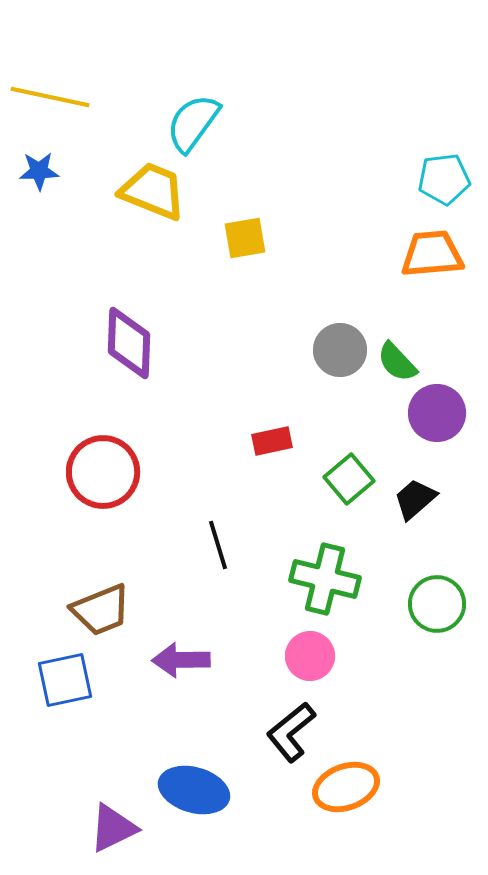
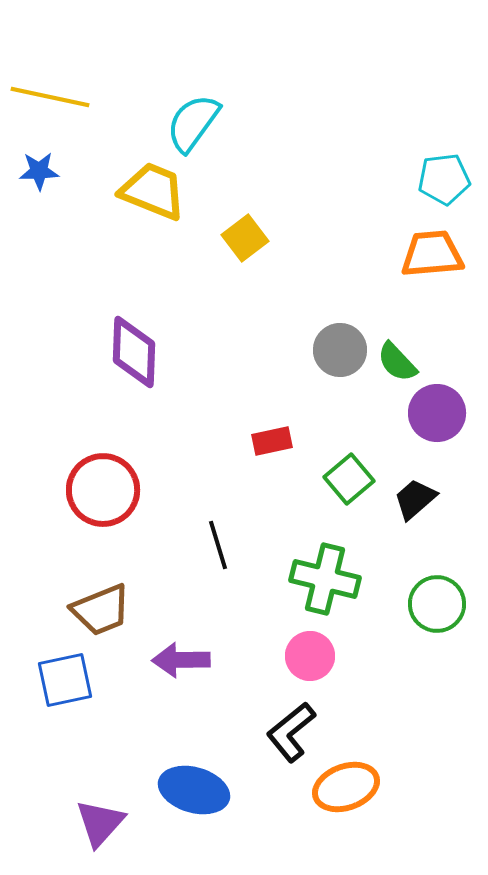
yellow square: rotated 27 degrees counterclockwise
purple diamond: moved 5 px right, 9 px down
red circle: moved 18 px down
purple triangle: moved 13 px left, 5 px up; rotated 22 degrees counterclockwise
